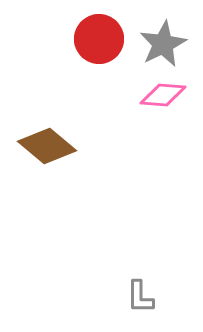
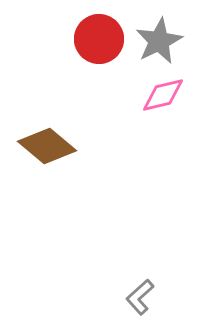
gray star: moved 4 px left, 3 px up
pink diamond: rotated 18 degrees counterclockwise
gray L-shape: rotated 48 degrees clockwise
